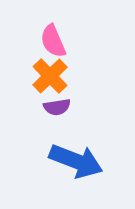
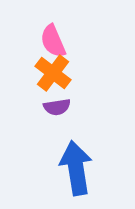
orange cross: moved 3 px right, 3 px up; rotated 9 degrees counterclockwise
blue arrow: moved 7 px down; rotated 120 degrees counterclockwise
